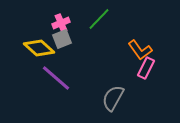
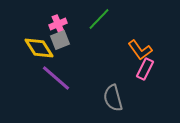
pink cross: moved 3 px left, 1 px down
gray square: moved 2 px left, 1 px down
yellow diamond: rotated 16 degrees clockwise
pink rectangle: moved 1 px left, 1 px down
gray semicircle: rotated 44 degrees counterclockwise
